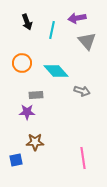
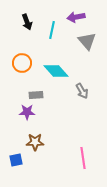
purple arrow: moved 1 px left, 1 px up
gray arrow: rotated 42 degrees clockwise
